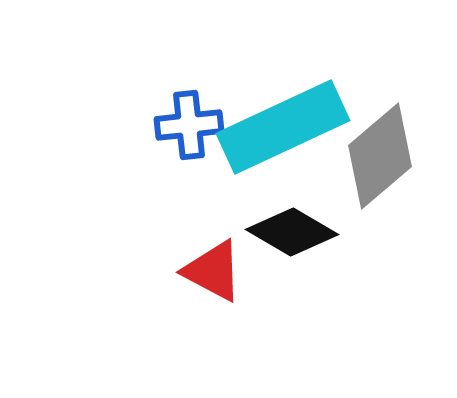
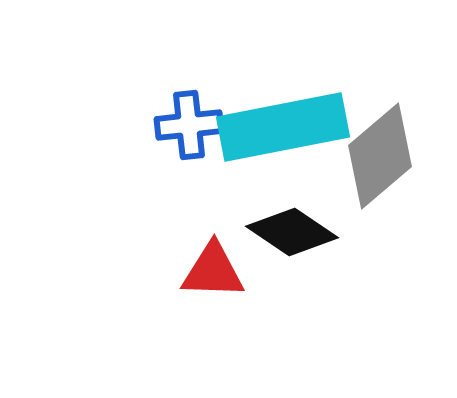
cyan rectangle: rotated 14 degrees clockwise
black diamond: rotated 4 degrees clockwise
red triangle: rotated 26 degrees counterclockwise
